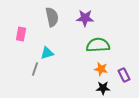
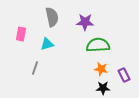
purple star: moved 4 px down
cyan triangle: moved 9 px up
gray line: moved 1 px up
